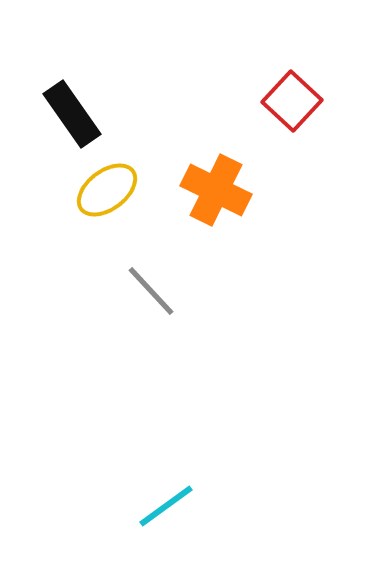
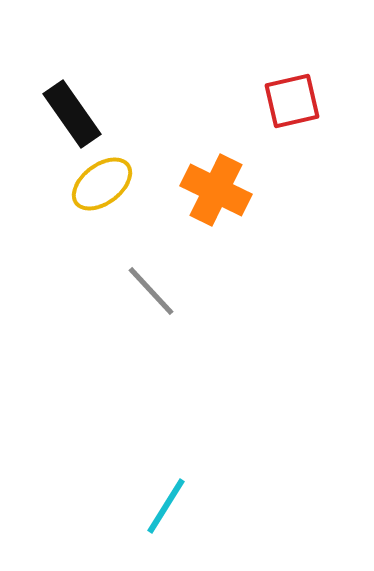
red square: rotated 34 degrees clockwise
yellow ellipse: moved 5 px left, 6 px up
cyan line: rotated 22 degrees counterclockwise
